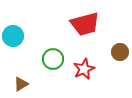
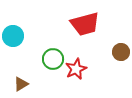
brown circle: moved 1 px right
red star: moved 8 px left
